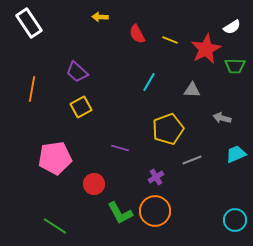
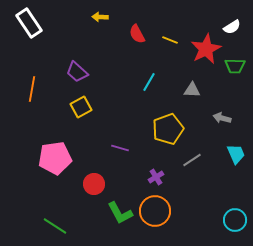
cyan trapezoid: rotated 90 degrees clockwise
gray line: rotated 12 degrees counterclockwise
